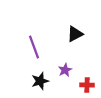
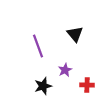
black triangle: rotated 42 degrees counterclockwise
purple line: moved 4 px right, 1 px up
black star: moved 3 px right, 5 px down
